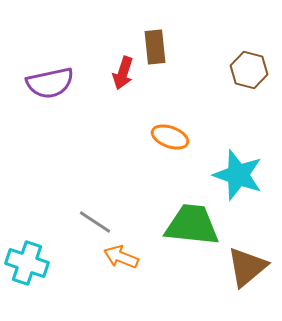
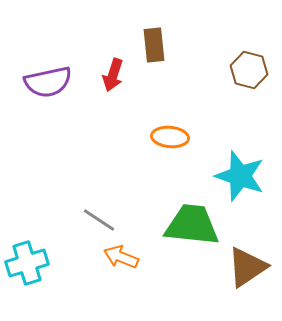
brown rectangle: moved 1 px left, 2 px up
red arrow: moved 10 px left, 2 px down
purple semicircle: moved 2 px left, 1 px up
orange ellipse: rotated 15 degrees counterclockwise
cyan star: moved 2 px right, 1 px down
gray line: moved 4 px right, 2 px up
cyan cross: rotated 36 degrees counterclockwise
brown triangle: rotated 6 degrees clockwise
